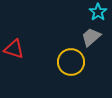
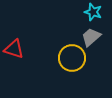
cyan star: moved 5 px left; rotated 18 degrees counterclockwise
yellow circle: moved 1 px right, 4 px up
